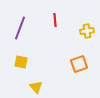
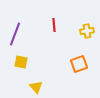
red line: moved 1 px left, 5 px down
purple line: moved 5 px left, 6 px down
